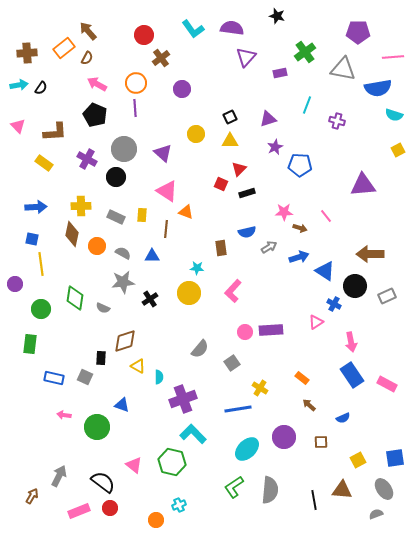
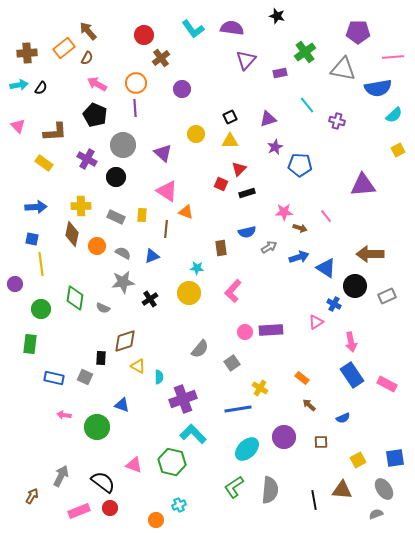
purple triangle at (246, 57): moved 3 px down
cyan line at (307, 105): rotated 60 degrees counterclockwise
cyan semicircle at (394, 115): rotated 60 degrees counterclockwise
gray circle at (124, 149): moved 1 px left, 4 px up
blue triangle at (152, 256): rotated 21 degrees counterclockwise
blue triangle at (325, 271): moved 1 px right, 3 px up
pink triangle at (134, 465): rotated 18 degrees counterclockwise
gray arrow at (59, 476): moved 2 px right
